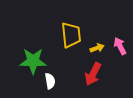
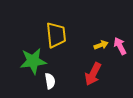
yellow trapezoid: moved 15 px left
yellow arrow: moved 4 px right, 3 px up
green star: rotated 8 degrees counterclockwise
